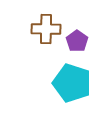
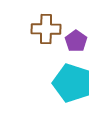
purple pentagon: moved 1 px left
